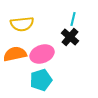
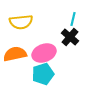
yellow semicircle: moved 1 px left, 2 px up
pink ellipse: moved 2 px right, 1 px up
cyan pentagon: moved 2 px right, 6 px up
